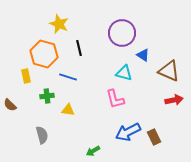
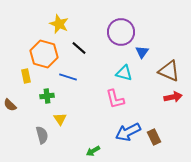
purple circle: moved 1 px left, 1 px up
black line: rotated 35 degrees counterclockwise
blue triangle: moved 1 px left, 3 px up; rotated 32 degrees clockwise
red arrow: moved 1 px left, 3 px up
yellow triangle: moved 8 px left, 9 px down; rotated 48 degrees clockwise
